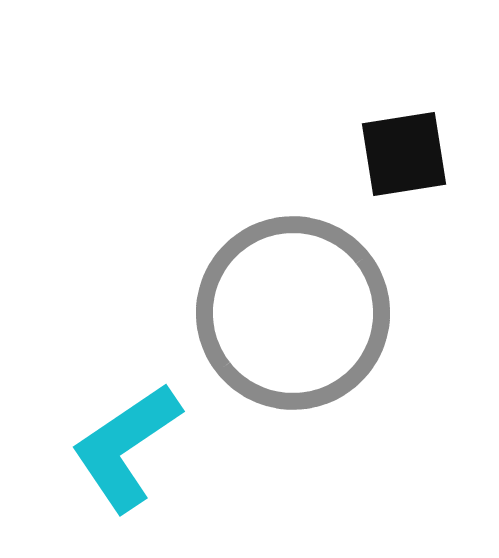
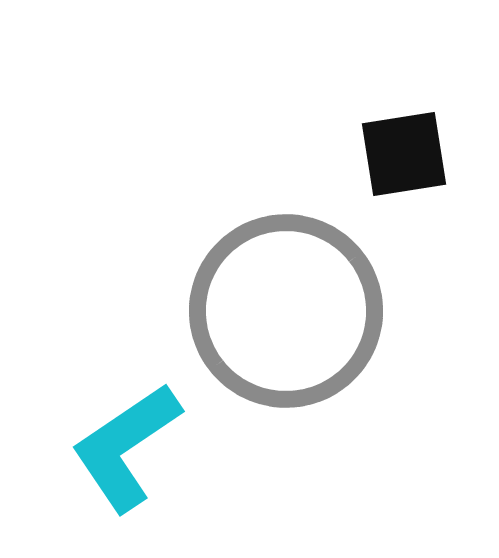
gray circle: moved 7 px left, 2 px up
